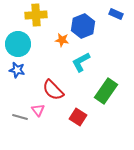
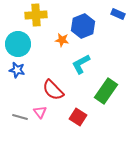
blue rectangle: moved 2 px right
cyan L-shape: moved 2 px down
pink triangle: moved 2 px right, 2 px down
